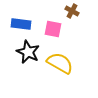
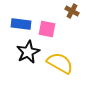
pink square: moved 6 px left
black star: rotated 20 degrees clockwise
